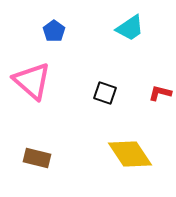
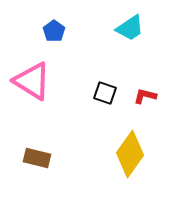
pink triangle: rotated 9 degrees counterclockwise
red L-shape: moved 15 px left, 3 px down
yellow diamond: rotated 69 degrees clockwise
